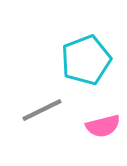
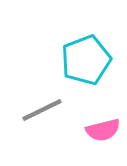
pink semicircle: moved 4 px down
